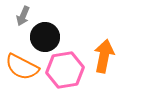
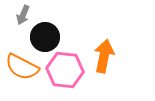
gray arrow: moved 1 px up
pink hexagon: rotated 15 degrees clockwise
